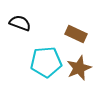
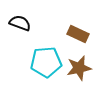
brown rectangle: moved 2 px right
brown star: rotated 10 degrees clockwise
